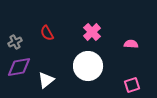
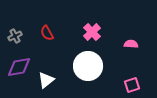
gray cross: moved 6 px up
